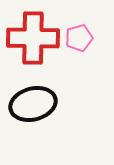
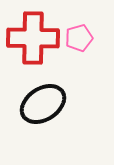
black ellipse: moved 10 px right; rotated 18 degrees counterclockwise
